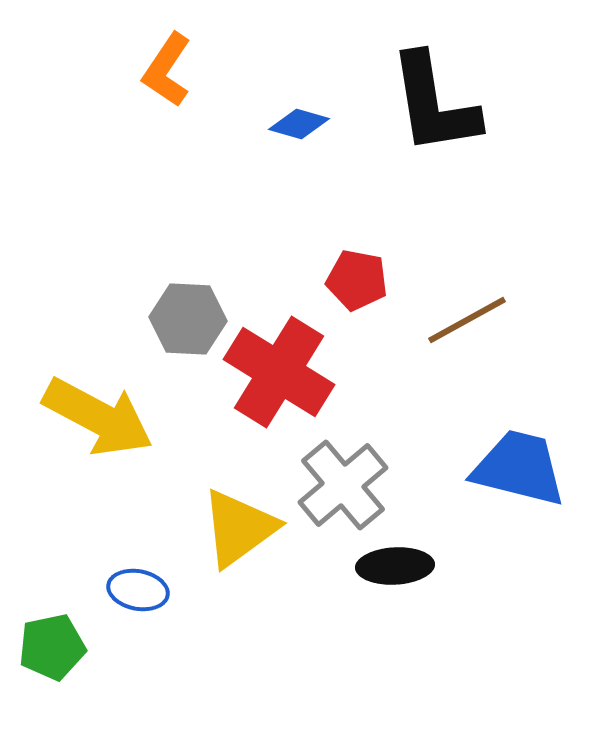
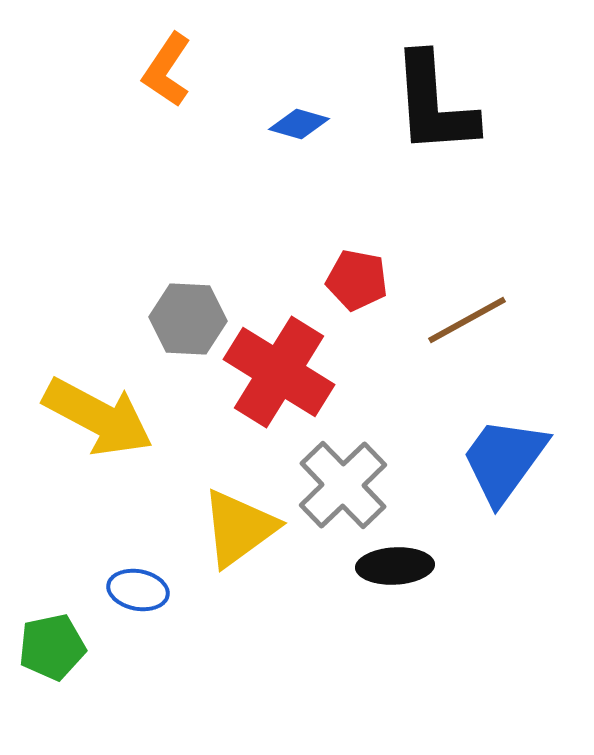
black L-shape: rotated 5 degrees clockwise
blue trapezoid: moved 15 px left, 8 px up; rotated 68 degrees counterclockwise
gray cross: rotated 4 degrees counterclockwise
